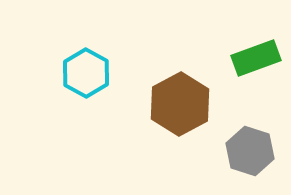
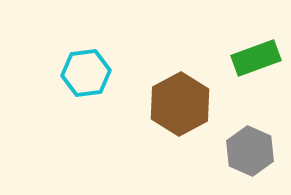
cyan hexagon: rotated 24 degrees clockwise
gray hexagon: rotated 6 degrees clockwise
